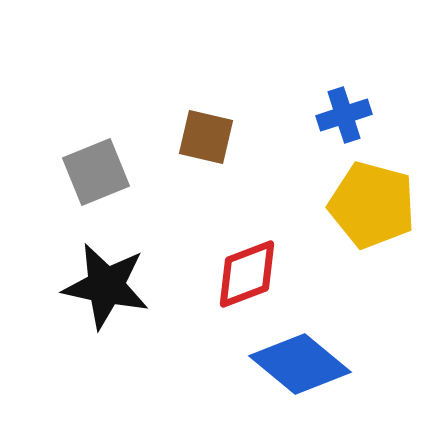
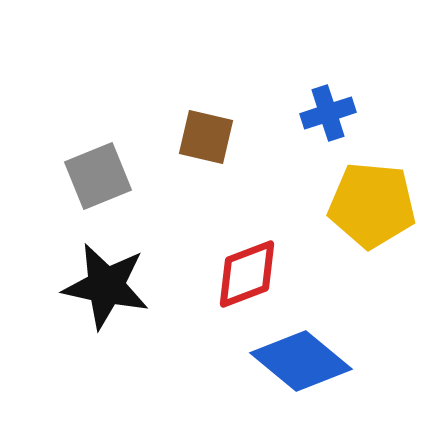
blue cross: moved 16 px left, 2 px up
gray square: moved 2 px right, 4 px down
yellow pentagon: rotated 10 degrees counterclockwise
blue diamond: moved 1 px right, 3 px up
